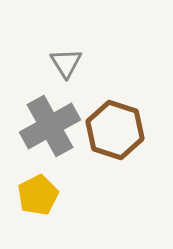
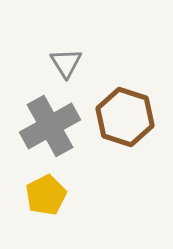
brown hexagon: moved 10 px right, 13 px up
yellow pentagon: moved 8 px right
